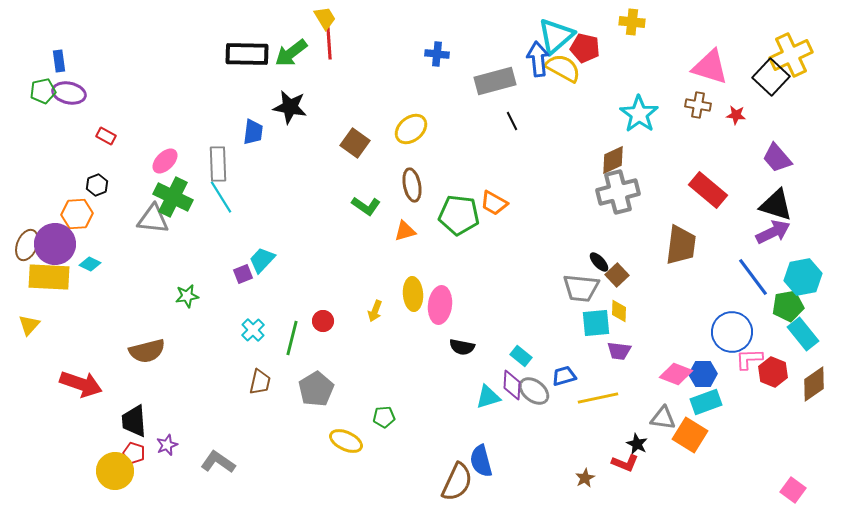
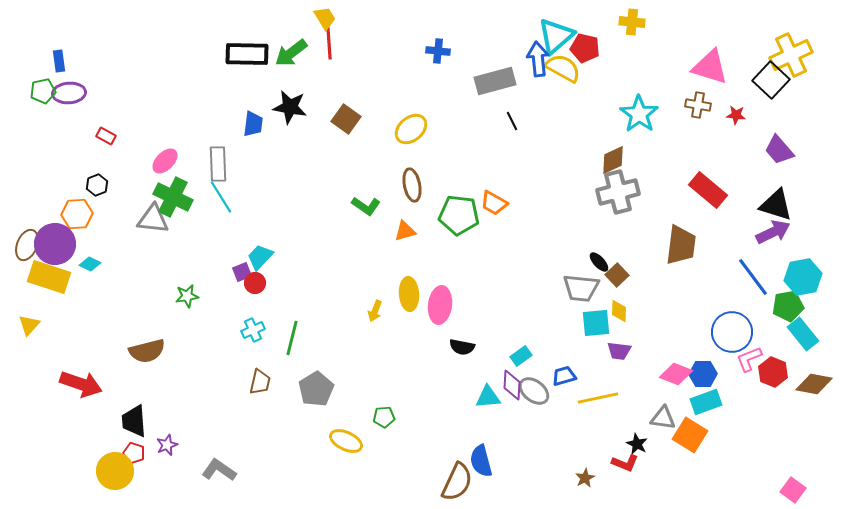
blue cross at (437, 54): moved 1 px right, 3 px up
black square at (771, 77): moved 3 px down
purple ellipse at (69, 93): rotated 16 degrees counterclockwise
blue trapezoid at (253, 132): moved 8 px up
brown square at (355, 143): moved 9 px left, 24 px up
purple trapezoid at (777, 158): moved 2 px right, 8 px up
cyan trapezoid at (262, 260): moved 2 px left, 3 px up
purple square at (243, 274): moved 1 px left, 2 px up
yellow rectangle at (49, 277): rotated 15 degrees clockwise
yellow ellipse at (413, 294): moved 4 px left
red circle at (323, 321): moved 68 px left, 38 px up
cyan cross at (253, 330): rotated 20 degrees clockwise
cyan rectangle at (521, 356): rotated 75 degrees counterclockwise
pink L-shape at (749, 359): rotated 20 degrees counterclockwise
brown diamond at (814, 384): rotated 45 degrees clockwise
cyan triangle at (488, 397): rotated 12 degrees clockwise
gray L-shape at (218, 462): moved 1 px right, 8 px down
